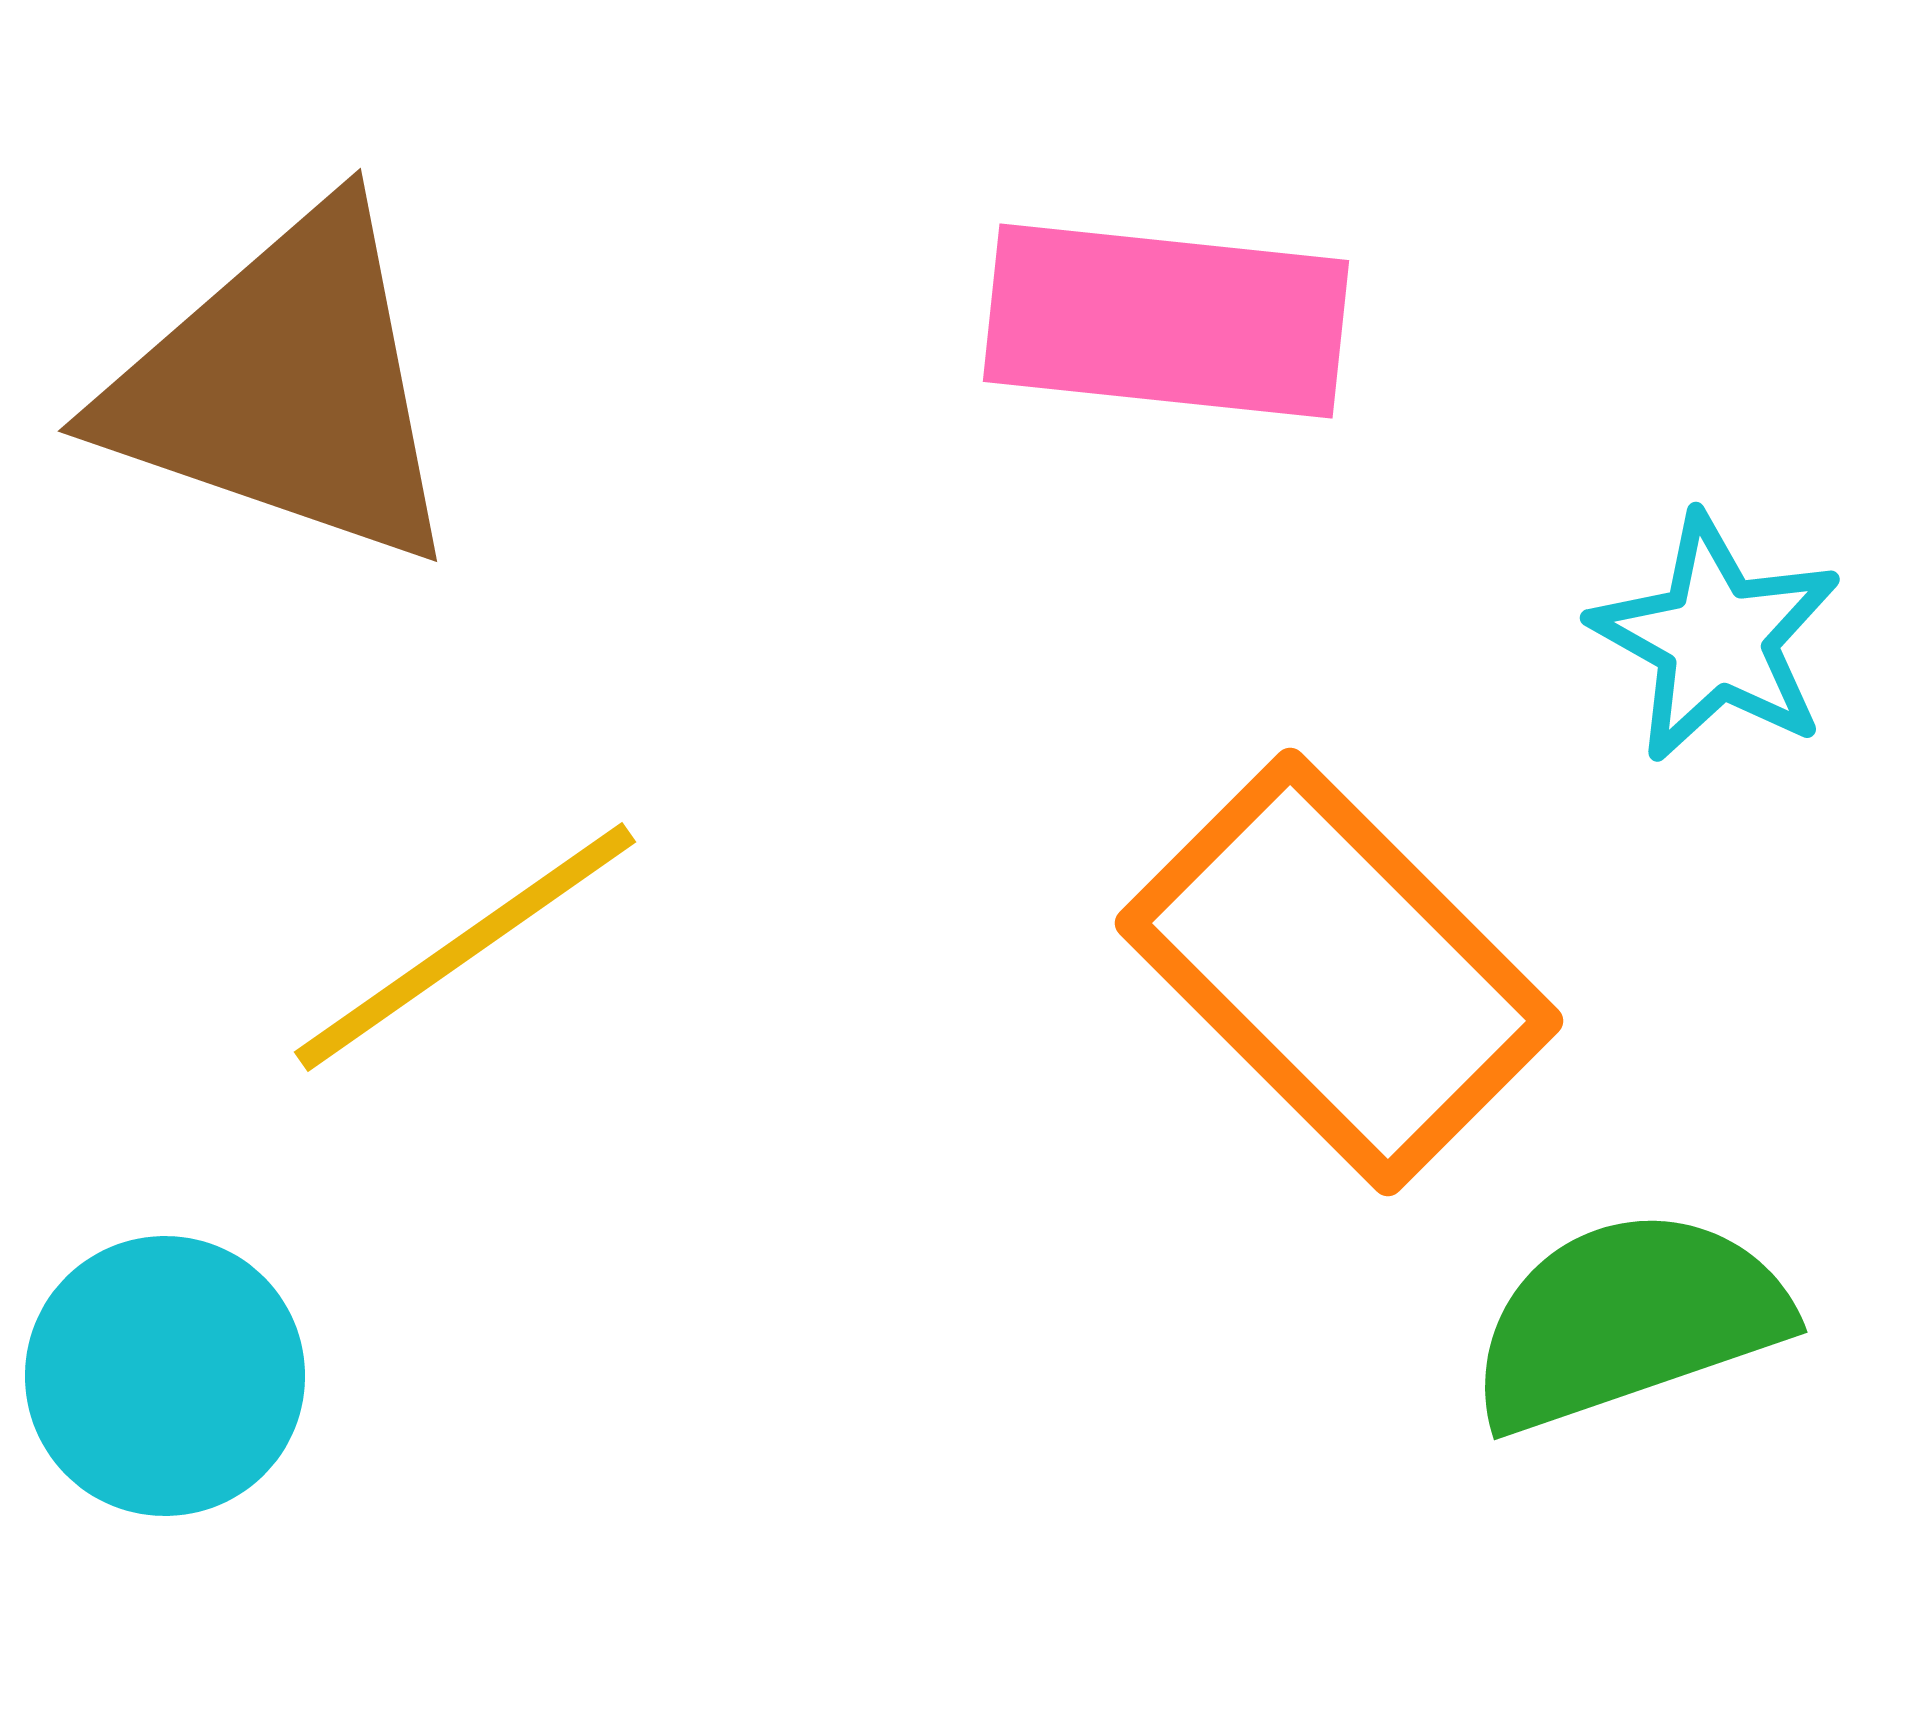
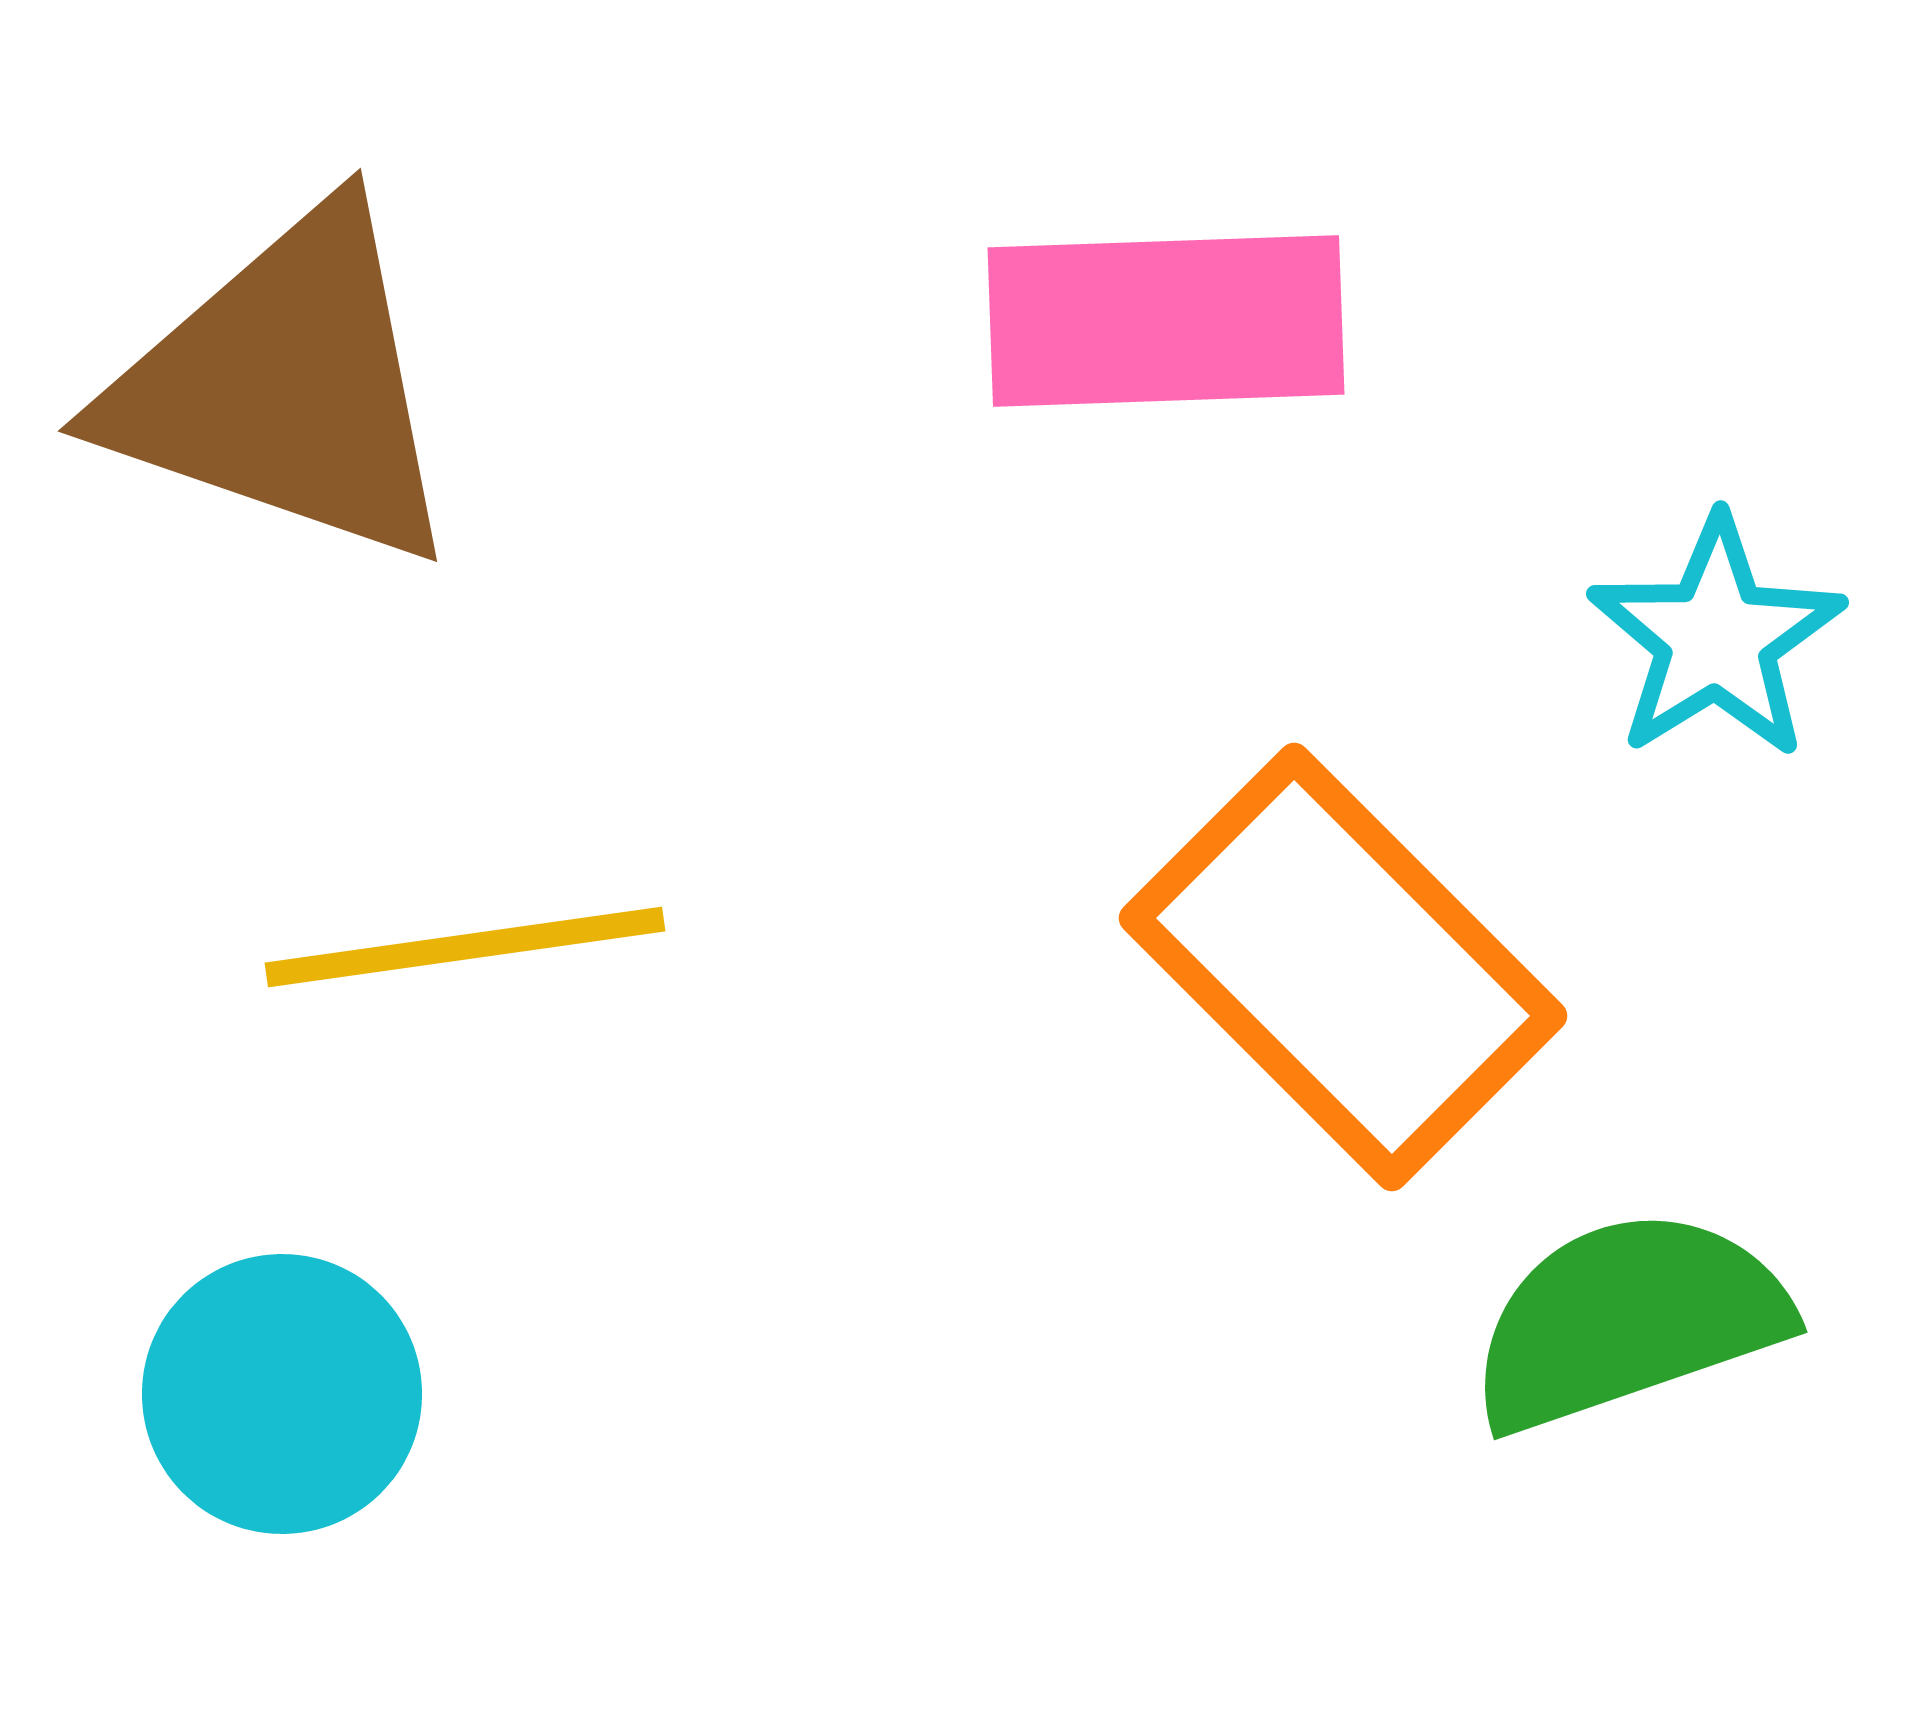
pink rectangle: rotated 8 degrees counterclockwise
cyan star: rotated 11 degrees clockwise
yellow line: rotated 27 degrees clockwise
orange rectangle: moved 4 px right, 5 px up
cyan circle: moved 117 px right, 18 px down
